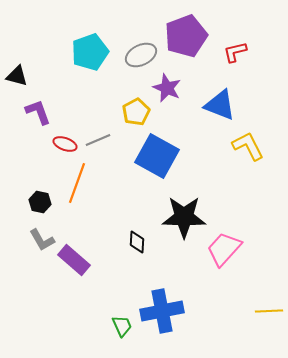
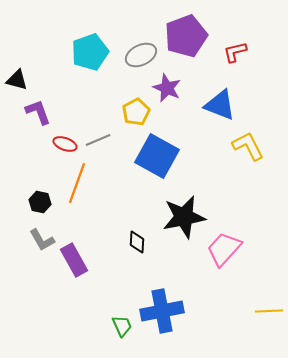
black triangle: moved 4 px down
black star: rotated 12 degrees counterclockwise
purple rectangle: rotated 20 degrees clockwise
